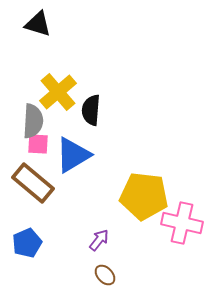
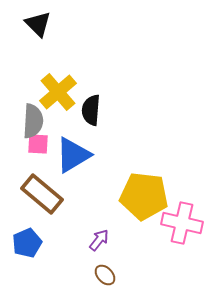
black triangle: rotated 28 degrees clockwise
brown rectangle: moved 9 px right, 11 px down
